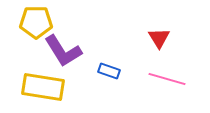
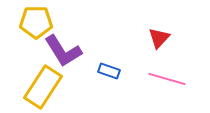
red triangle: rotated 15 degrees clockwise
yellow rectangle: rotated 66 degrees counterclockwise
